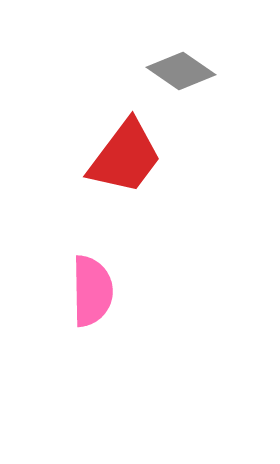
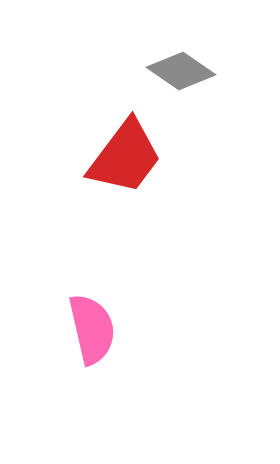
pink semicircle: moved 38 px down; rotated 12 degrees counterclockwise
